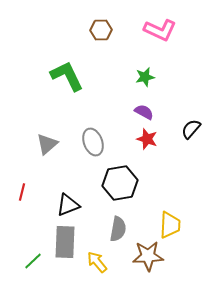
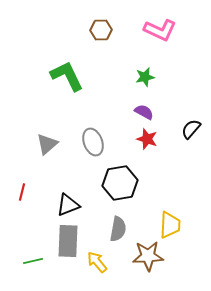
gray rectangle: moved 3 px right, 1 px up
green line: rotated 30 degrees clockwise
